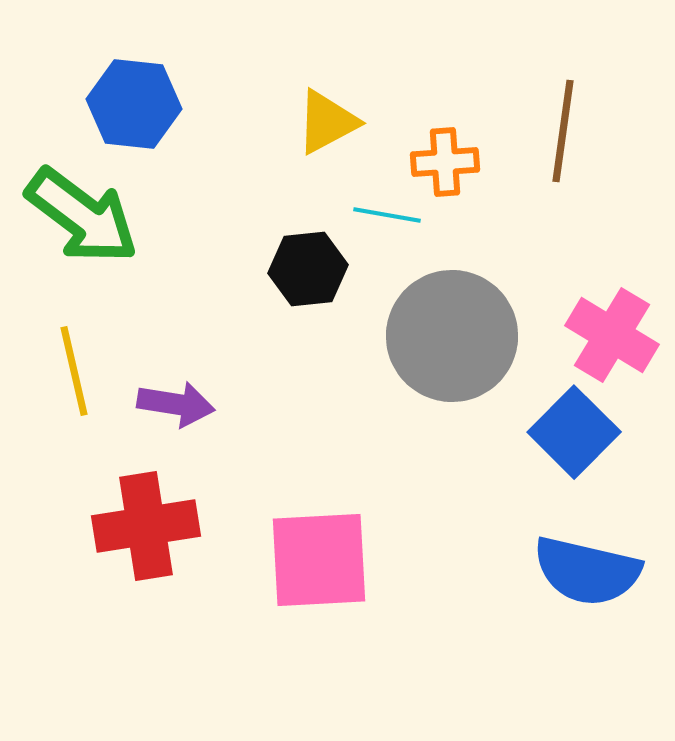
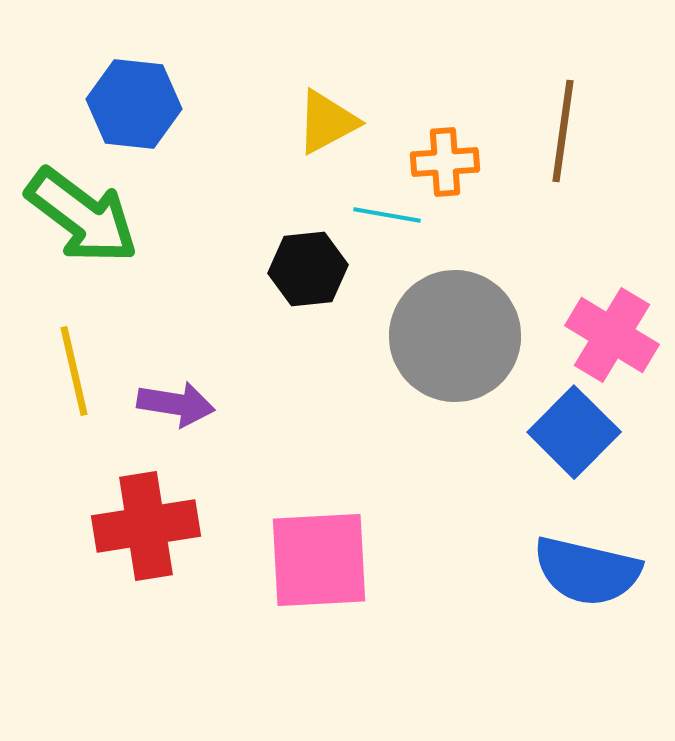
gray circle: moved 3 px right
